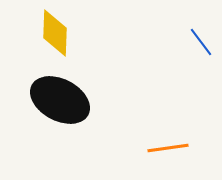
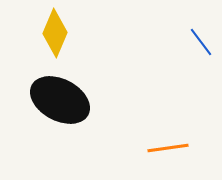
yellow diamond: rotated 21 degrees clockwise
